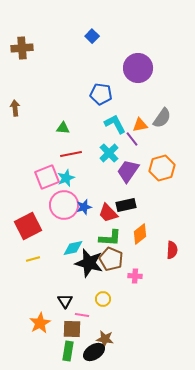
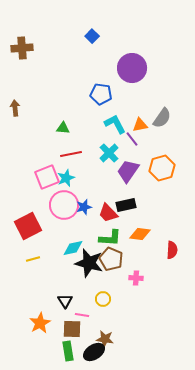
purple circle: moved 6 px left
orange diamond: rotated 45 degrees clockwise
pink cross: moved 1 px right, 2 px down
green rectangle: rotated 18 degrees counterclockwise
